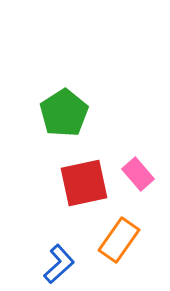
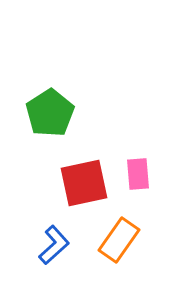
green pentagon: moved 14 px left
pink rectangle: rotated 36 degrees clockwise
blue L-shape: moved 5 px left, 19 px up
